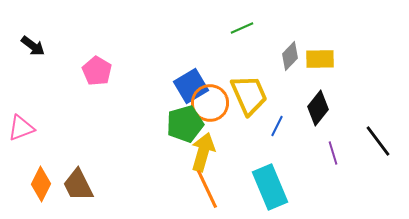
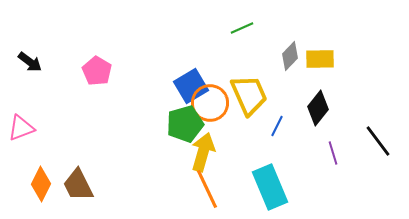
black arrow: moved 3 px left, 16 px down
